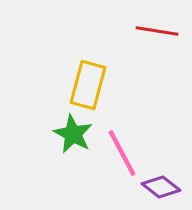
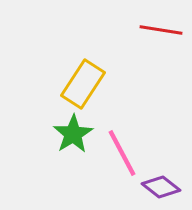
red line: moved 4 px right, 1 px up
yellow rectangle: moved 5 px left, 1 px up; rotated 18 degrees clockwise
green star: rotated 12 degrees clockwise
